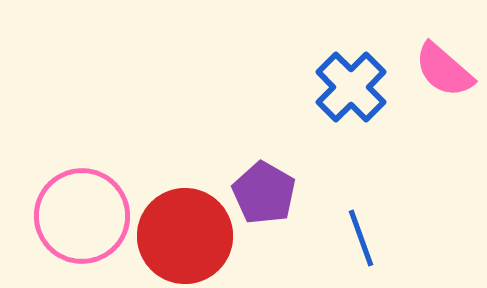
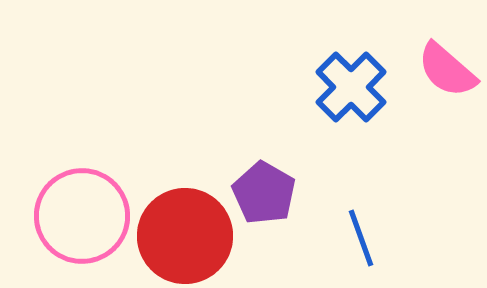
pink semicircle: moved 3 px right
